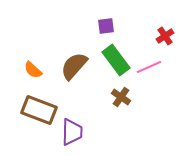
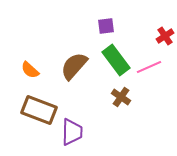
orange semicircle: moved 3 px left
